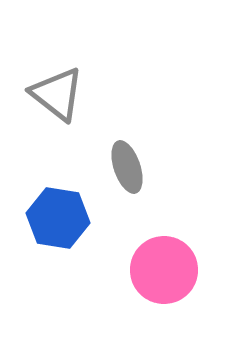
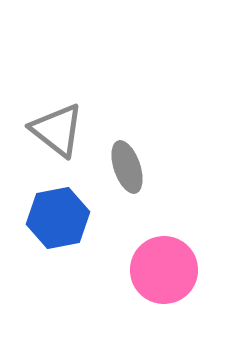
gray triangle: moved 36 px down
blue hexagon: rotated 20 degrees counterclockwise
